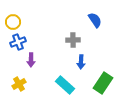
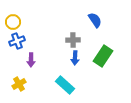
blue cross: moved 1 px left, 1 px up
blue arrow: moved 6 px left, 4 px up
green rectangle: moved 27 px up
